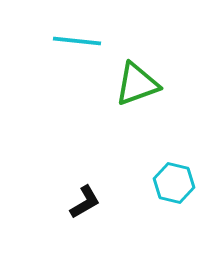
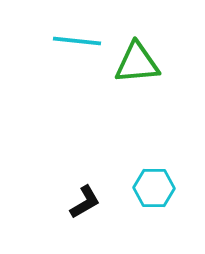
green triangle: moved 21 px up; rotated 15 degrees clockwise
cyan hexagon: moved 20 px left, 5 px down; rotated 12 degrees counterclockwise
